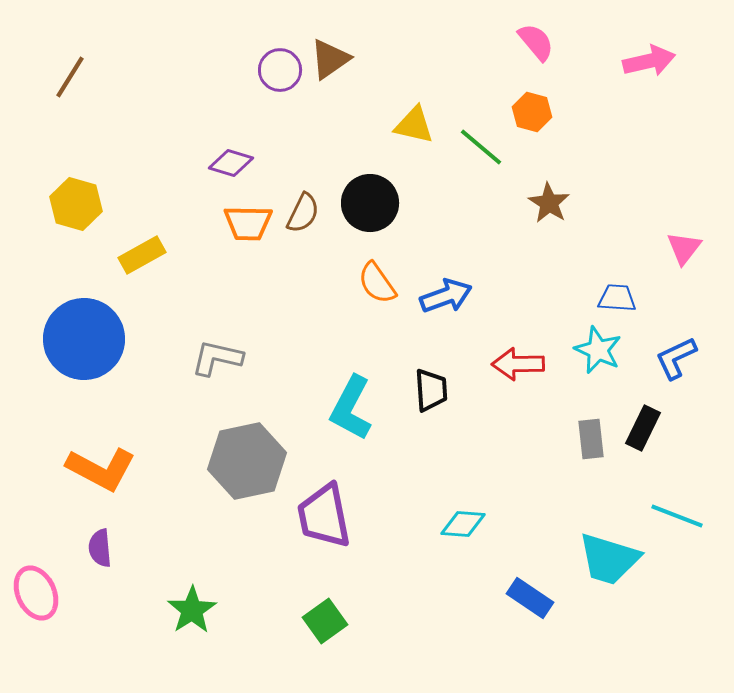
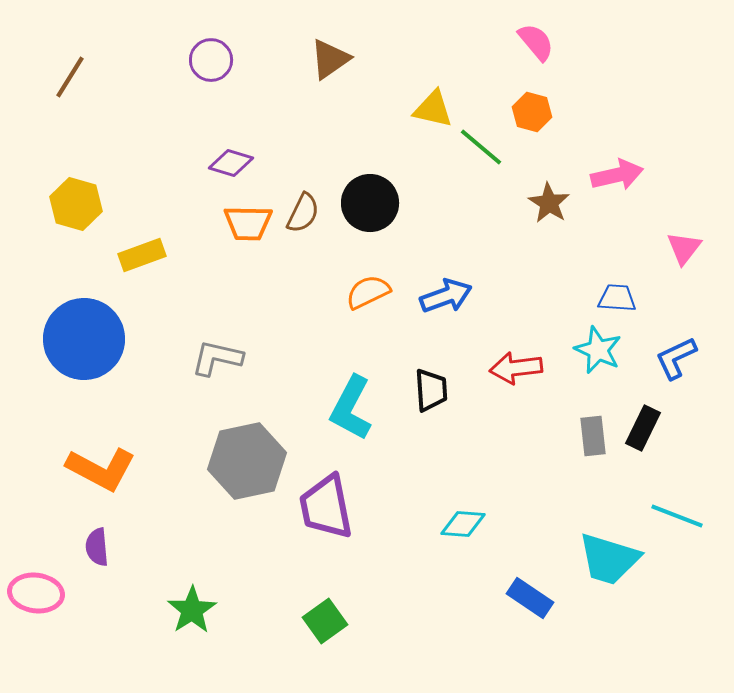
pink arrow: moved 32 px left, 114 px down
purple circle: moved 69 px left, 10 px up
yellow triangle: moved 19 px right, 16 px up
yellow rectangle: rotated 9 degrees clockwise
orange semicircle: moved 9 px left, 9 px down; rotated 99 degrees clockwise
red arrow: moved 2 px left, 4 px down; rotated 6 degrees counterclockwise
gray rectangle: moved 2 px right, 3 px up
purple trapezoid: moved 2 px right, 9 px up
purple semicircle: moved 3 px left, 1 px up
pink ellipse: rotated 58 degrees counterclockwise
